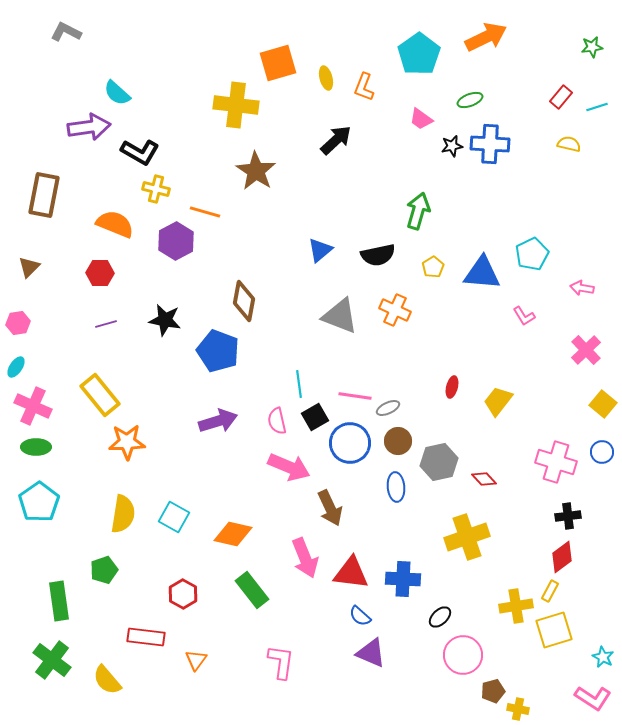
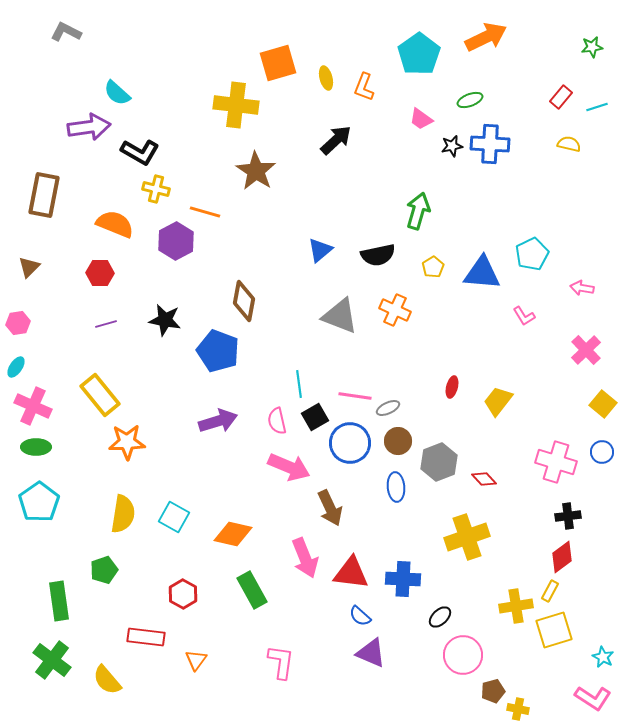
gray hexagon at (439, 462): rotated 9 degrees counterclockwise
green rectangle at (252, 590): rotated 9 degrees clockwise
